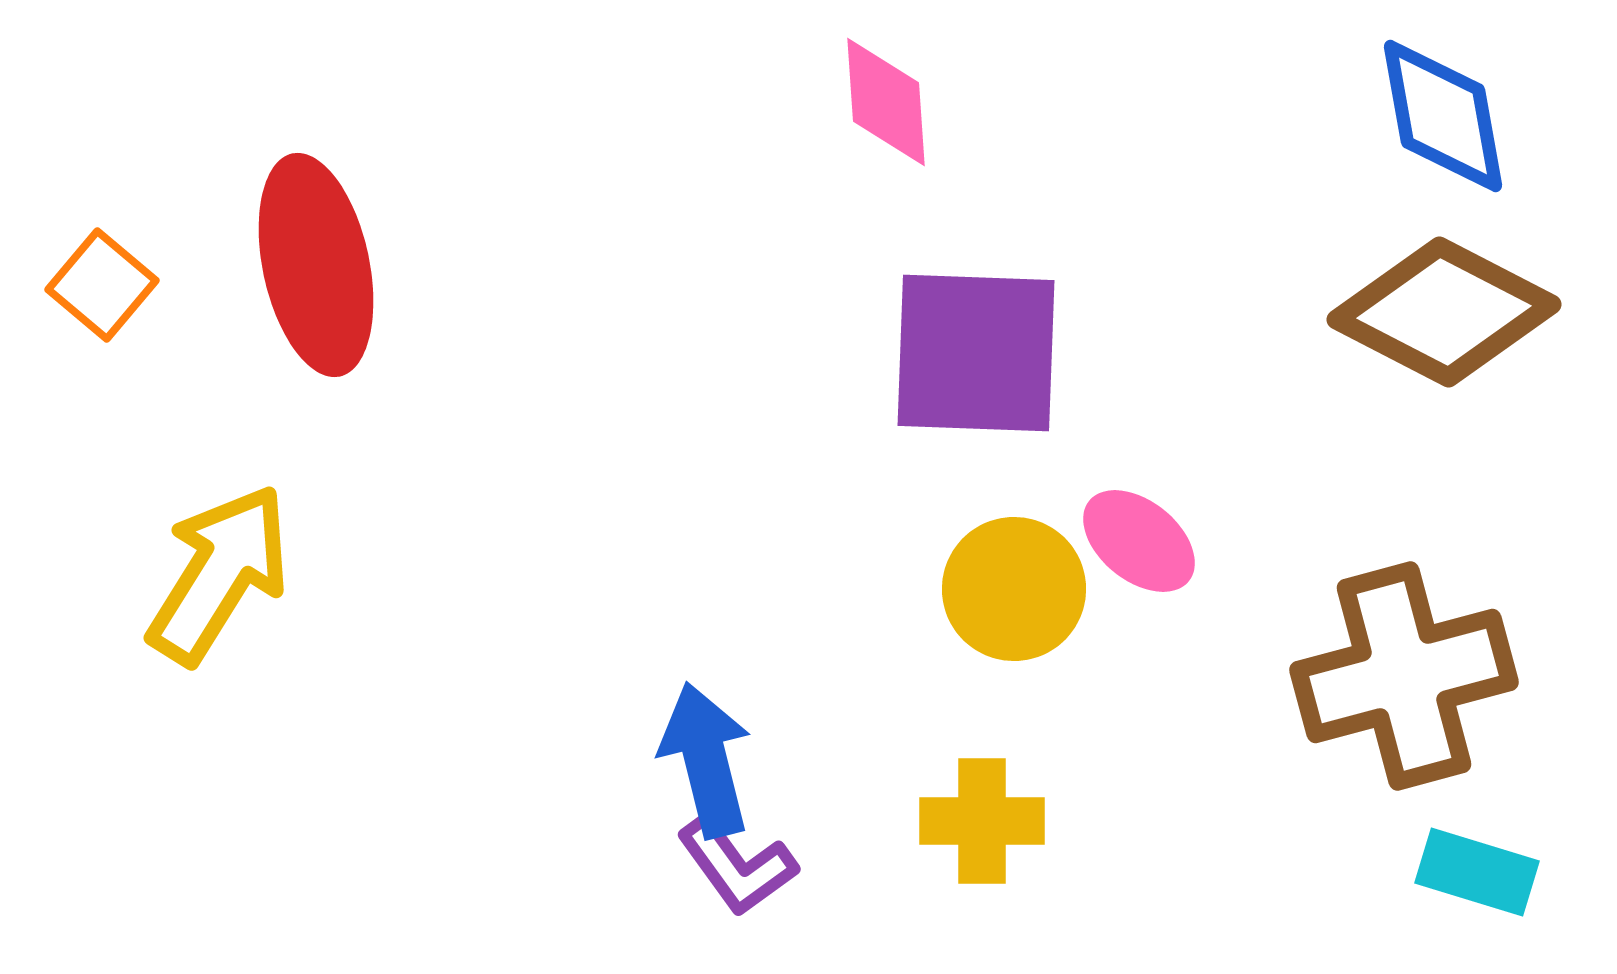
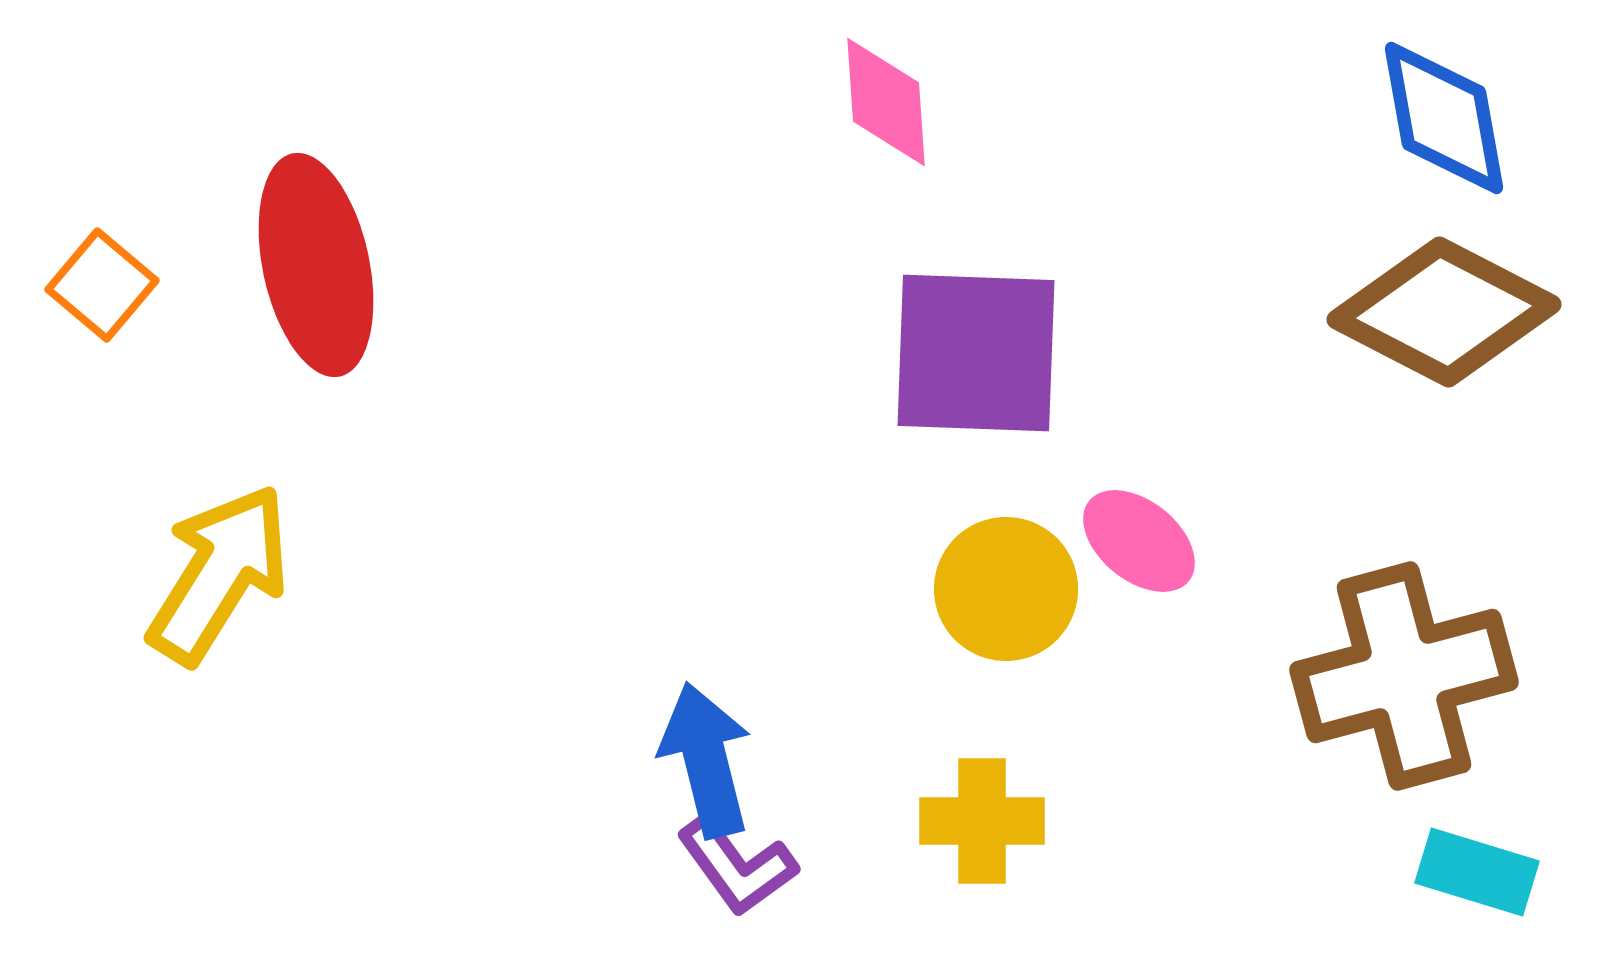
blue diamond: moved 1 px right, 2 px down
yellow circle: moved 8 px left
